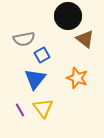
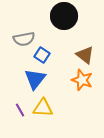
black circle: moved 4 px left
brown triangle: moved 16 px down
blue square: rotated 28 degrees counterclockwise
orange star: moved 5 px right, 2 px down
yellow triangle: rotated 50 degrees counterclockwise
